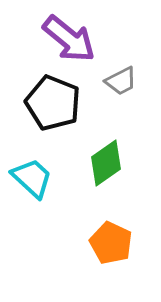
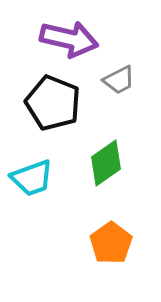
purple arrow: rotated 26 degrees counterclockwise
gray trapezoid: moved 2 px left, 1 px up
cyan trapezoid: rotated 117 degrees clockwise
orange pentagon: rotated 12 degrees clockwise
